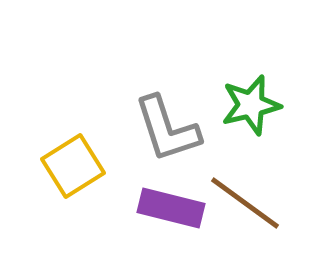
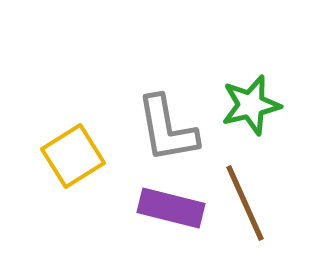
gray L-shape: rotated 8 degrees clockwise
yellow square: moved 10 px up
brown line: rotated 30 degrees clockwise
